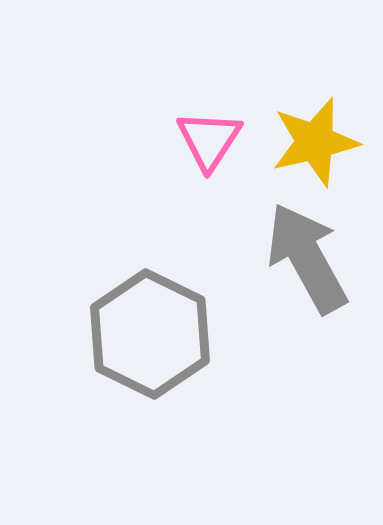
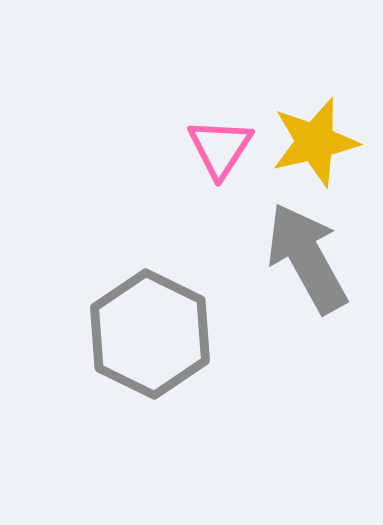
pink triangle: moved 11 px right, 8 px down
